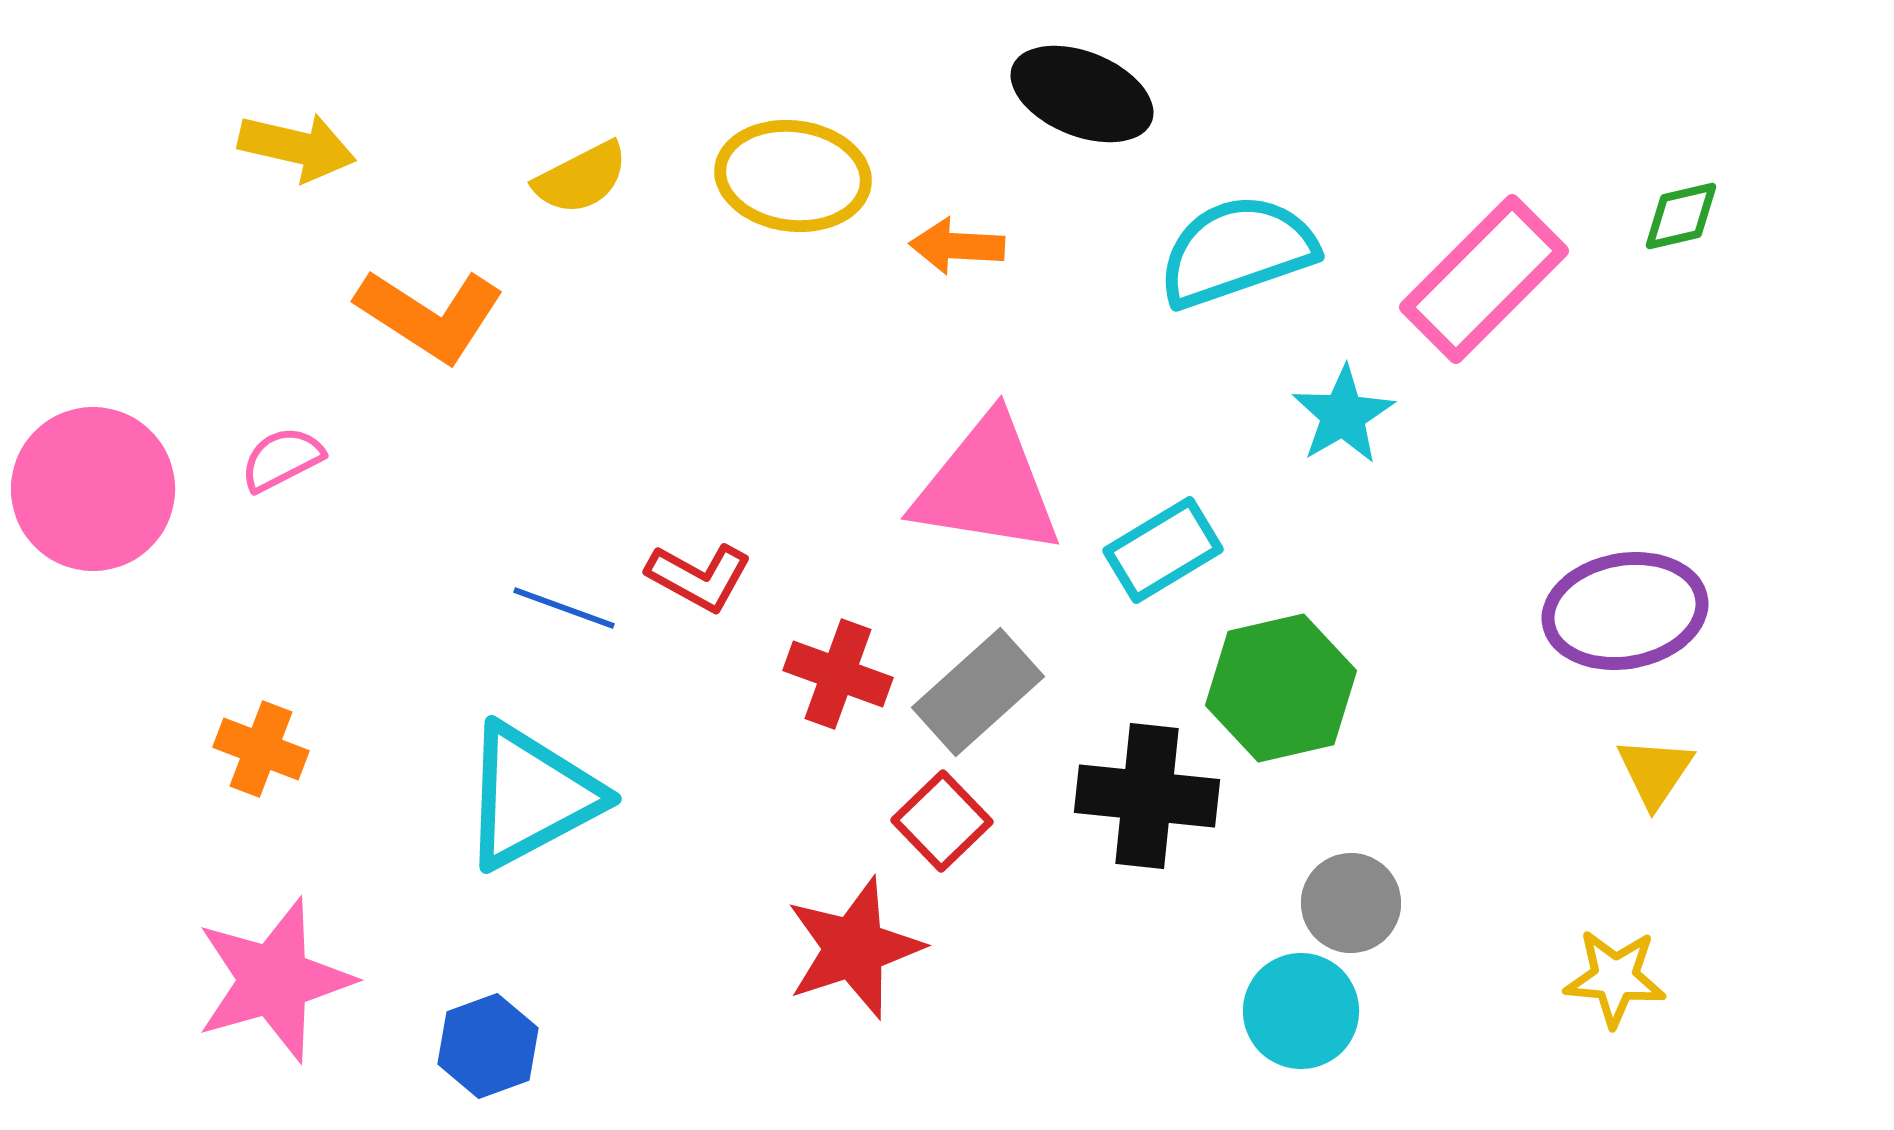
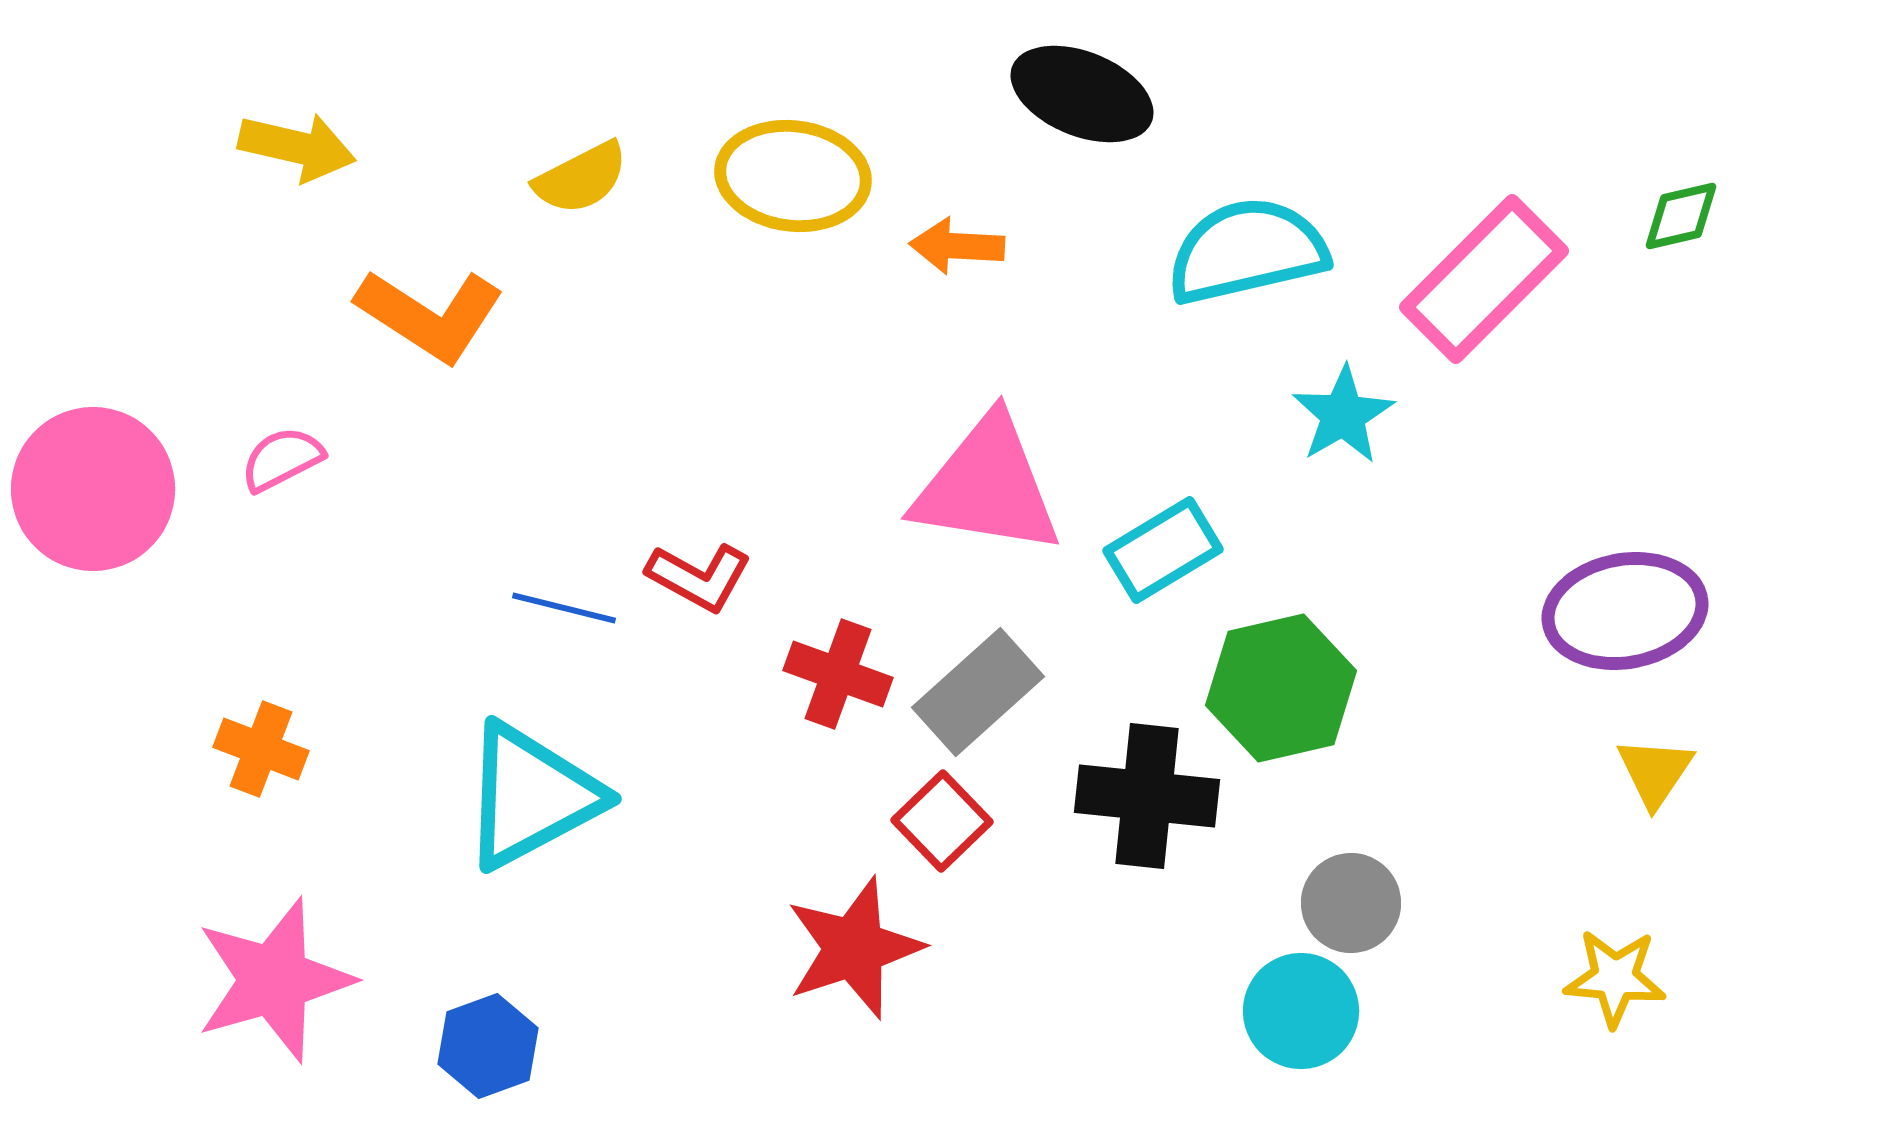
cyan semicircle: moved 10 px right; rotated 6 degrees clockwise
blue line: rotated 6 degrees counterclockwise
